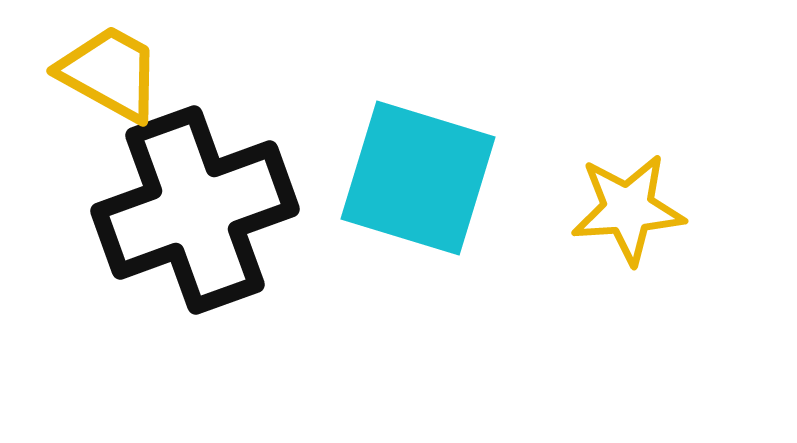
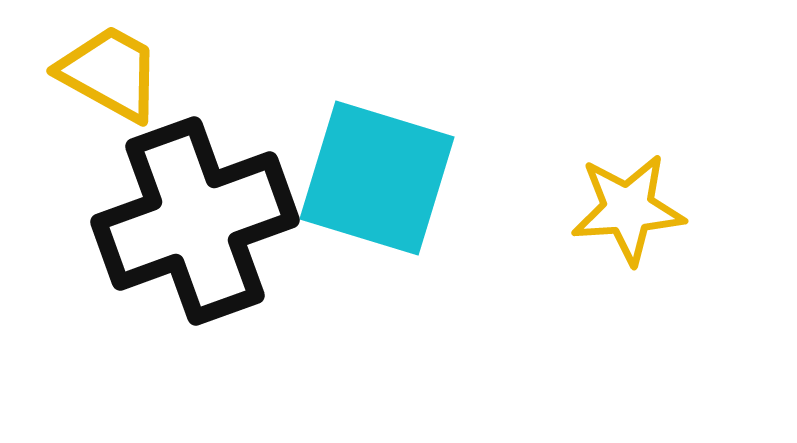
cyan square: moved 41 px left
black cross: moved 11 px down
